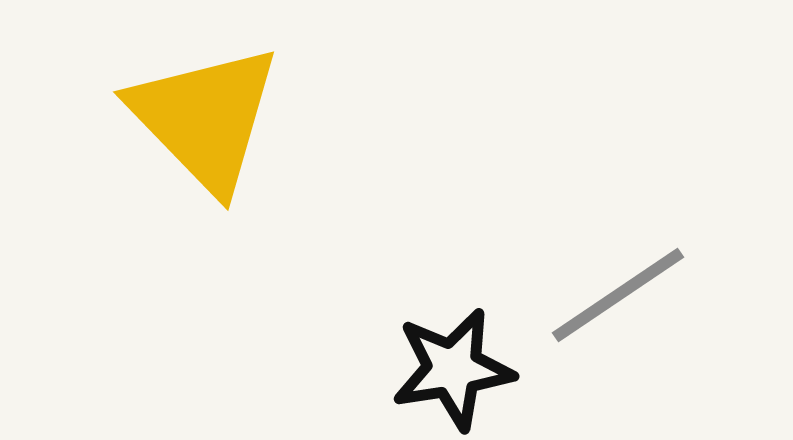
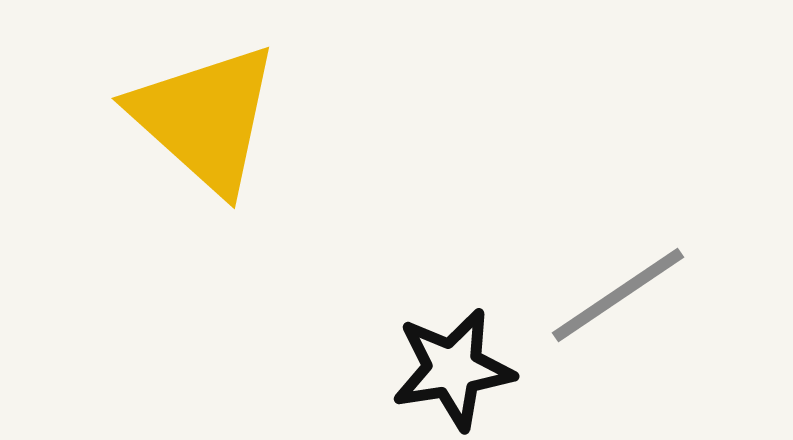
yellow triangle: rotated 4 degrees counterclockwise
